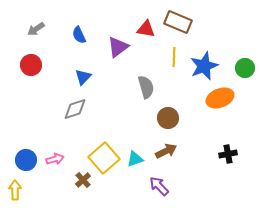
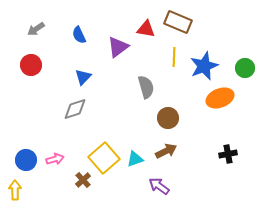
purple arrow: rotated 10 degrees counterclockwise
